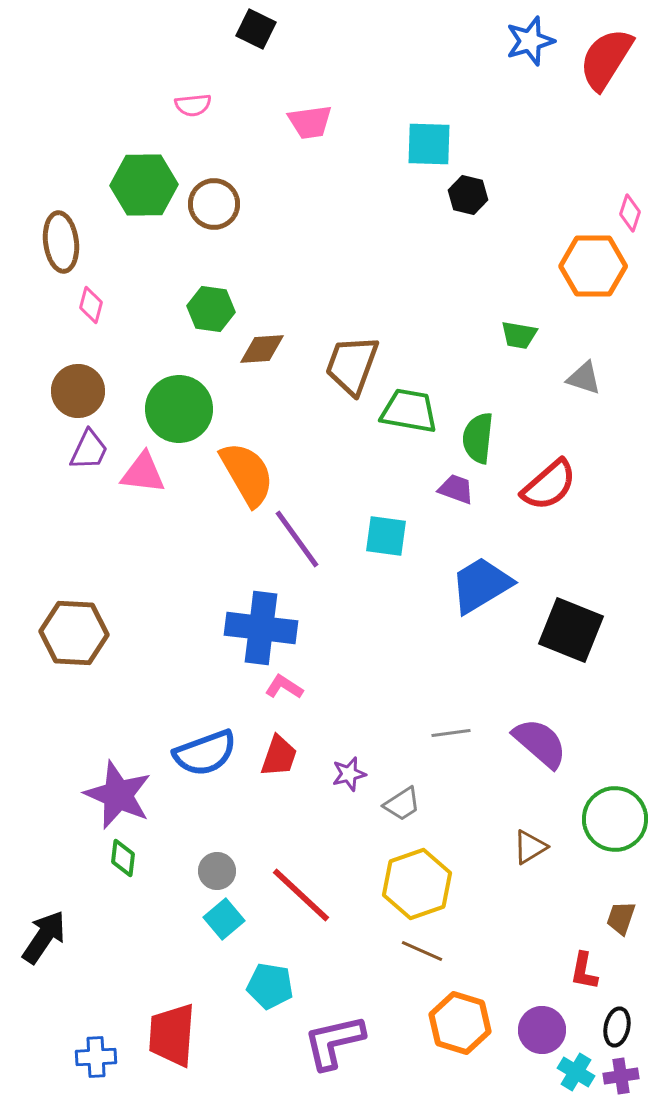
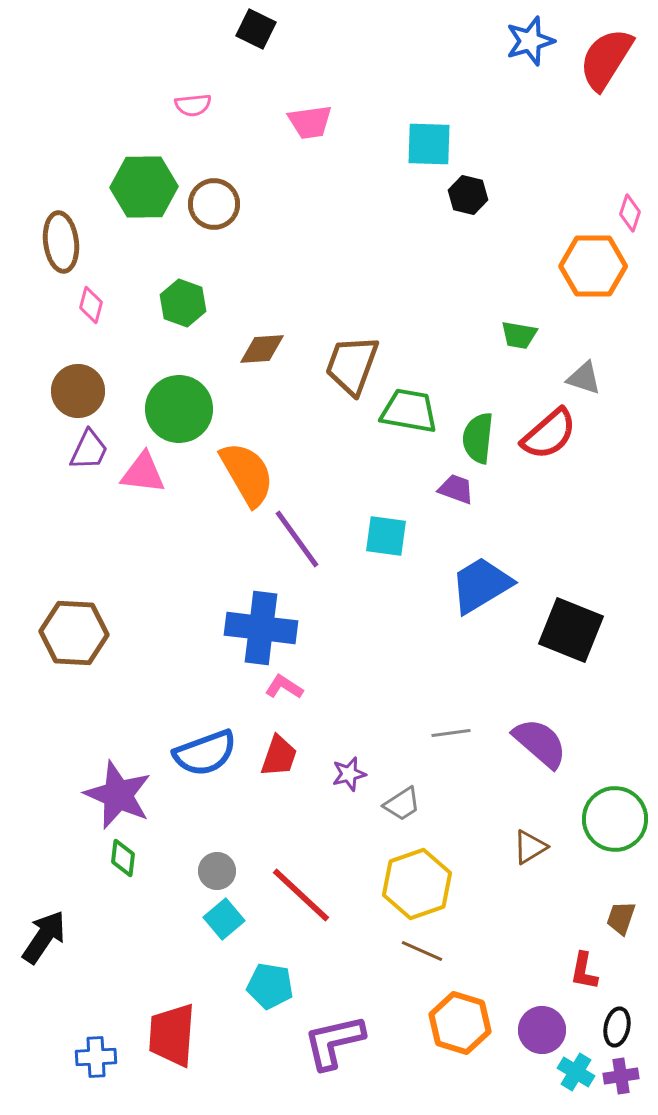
green hexagon at (144, 185): moved 2 px down
green hexagon at (211, 309): moved 28 px left, 6 px up; rotated 12 degrees clockwise
red semicircle at (549, 485): moved 51 px up
